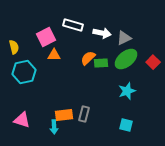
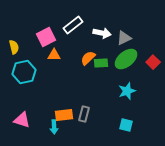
white rectangle: rotated 54 degrees counterclockwise
